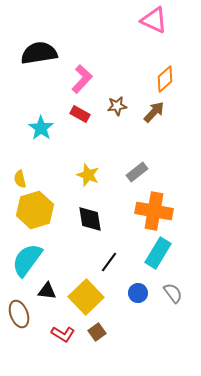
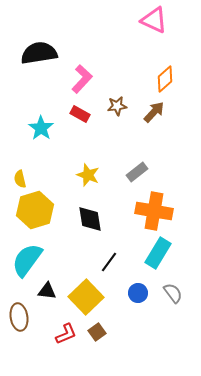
brown ellipse: moved 3 px down; rotated 12 degrees clockwise
red L-shape: moved 3 px right; rotated 55 degrees counterclockwise
